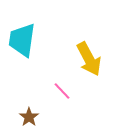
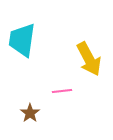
pink line: rotated 54 degrees counterclockwise
brown star: moved 1 px right, 4 px up
